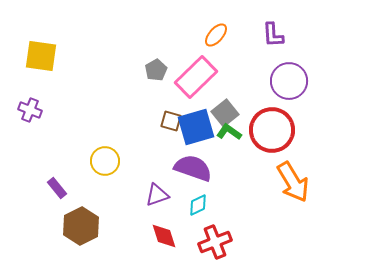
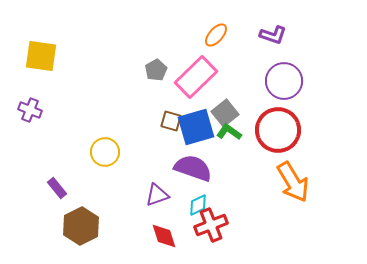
purple L-shape: rotated 68 degrees counterclockwise
purple circle: moved 5 px left
red circle: moved 6 px right
yellow circle: moved 9 px up
red cross: moved 4 px left, 17 px up
